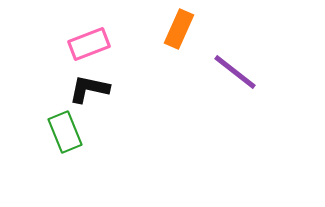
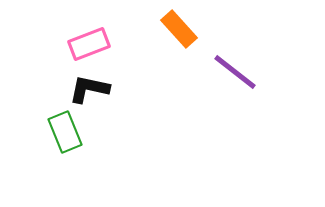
orange rectangle: rotated 66 degrees counterclockwise
